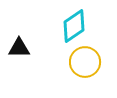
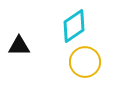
black triangle: moved 2 px up
